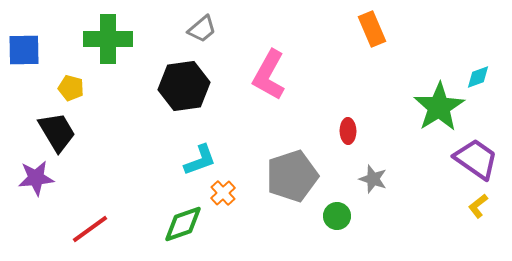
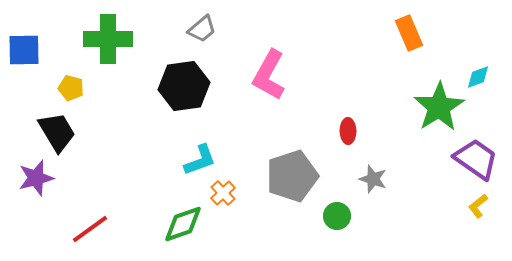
orange rectangle: moved 37 px right, 4 px down
purple star: rotated 9 degrees counterclockwise
